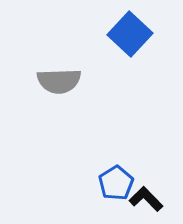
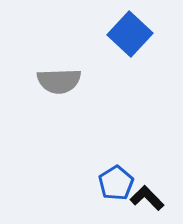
black L-shape: moved 1 px right, 1 px up
